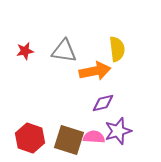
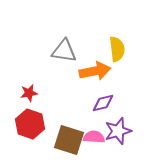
red star: moved 4 px right, 42 px down
red hexagon: moved 14 px up
